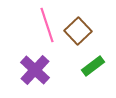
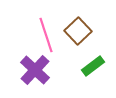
pink line: moved 1 px left, 10 px down
